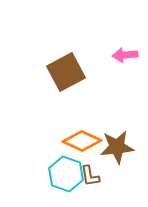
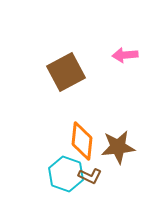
orange diamond: rotated 72 degrees clockwise
brown star: moved 1 px right
brown L-shape: rotated 55 degrees counterclockwise
